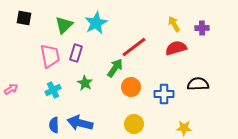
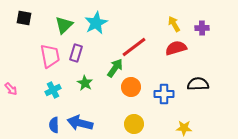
pink arrow: rotated 80 degrees clockwise
